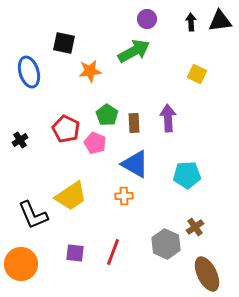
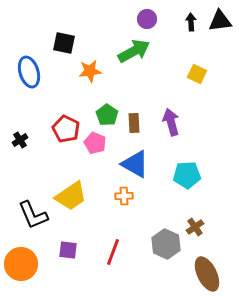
purple arrow: moved 3 px right, 4 px down; rotated 12 degrees counterclockwise
purple square: moved 7 px left, 3 px up
